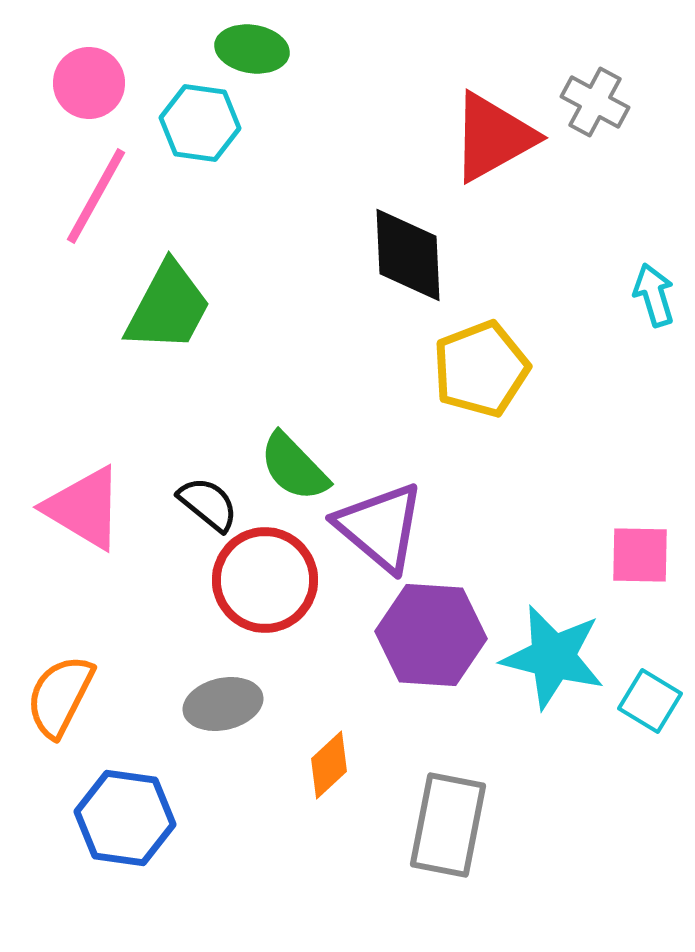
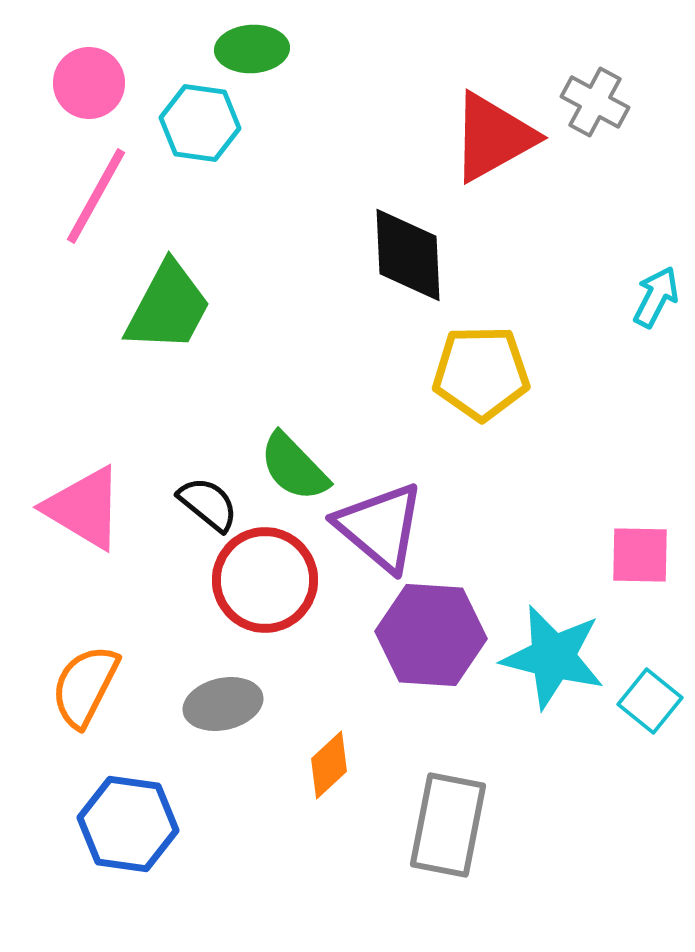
green ellipse: rotated 12 degrees counterclockwise
cyan arrow: moved 2 px right, 2 px down; rotated 44 degrees clockwise
yellow pentagon: moved 4 px down; rotated 20 degrees clockwise
orange semicircle: moved 25 px right, 10 px up
cyan square: rotated 8 degrees clockwise
blue hexagon: moved 3 px right, 6 px down
